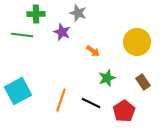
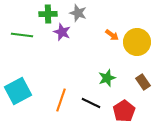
green cross: moved 12 px right
orange arrow: moved 19 px right, 16 px up
